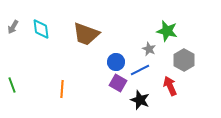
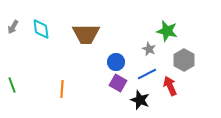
brown trapezoid: rotated 20 degrees counterclockwise
blue line: moved 7 px right, 4 px down
